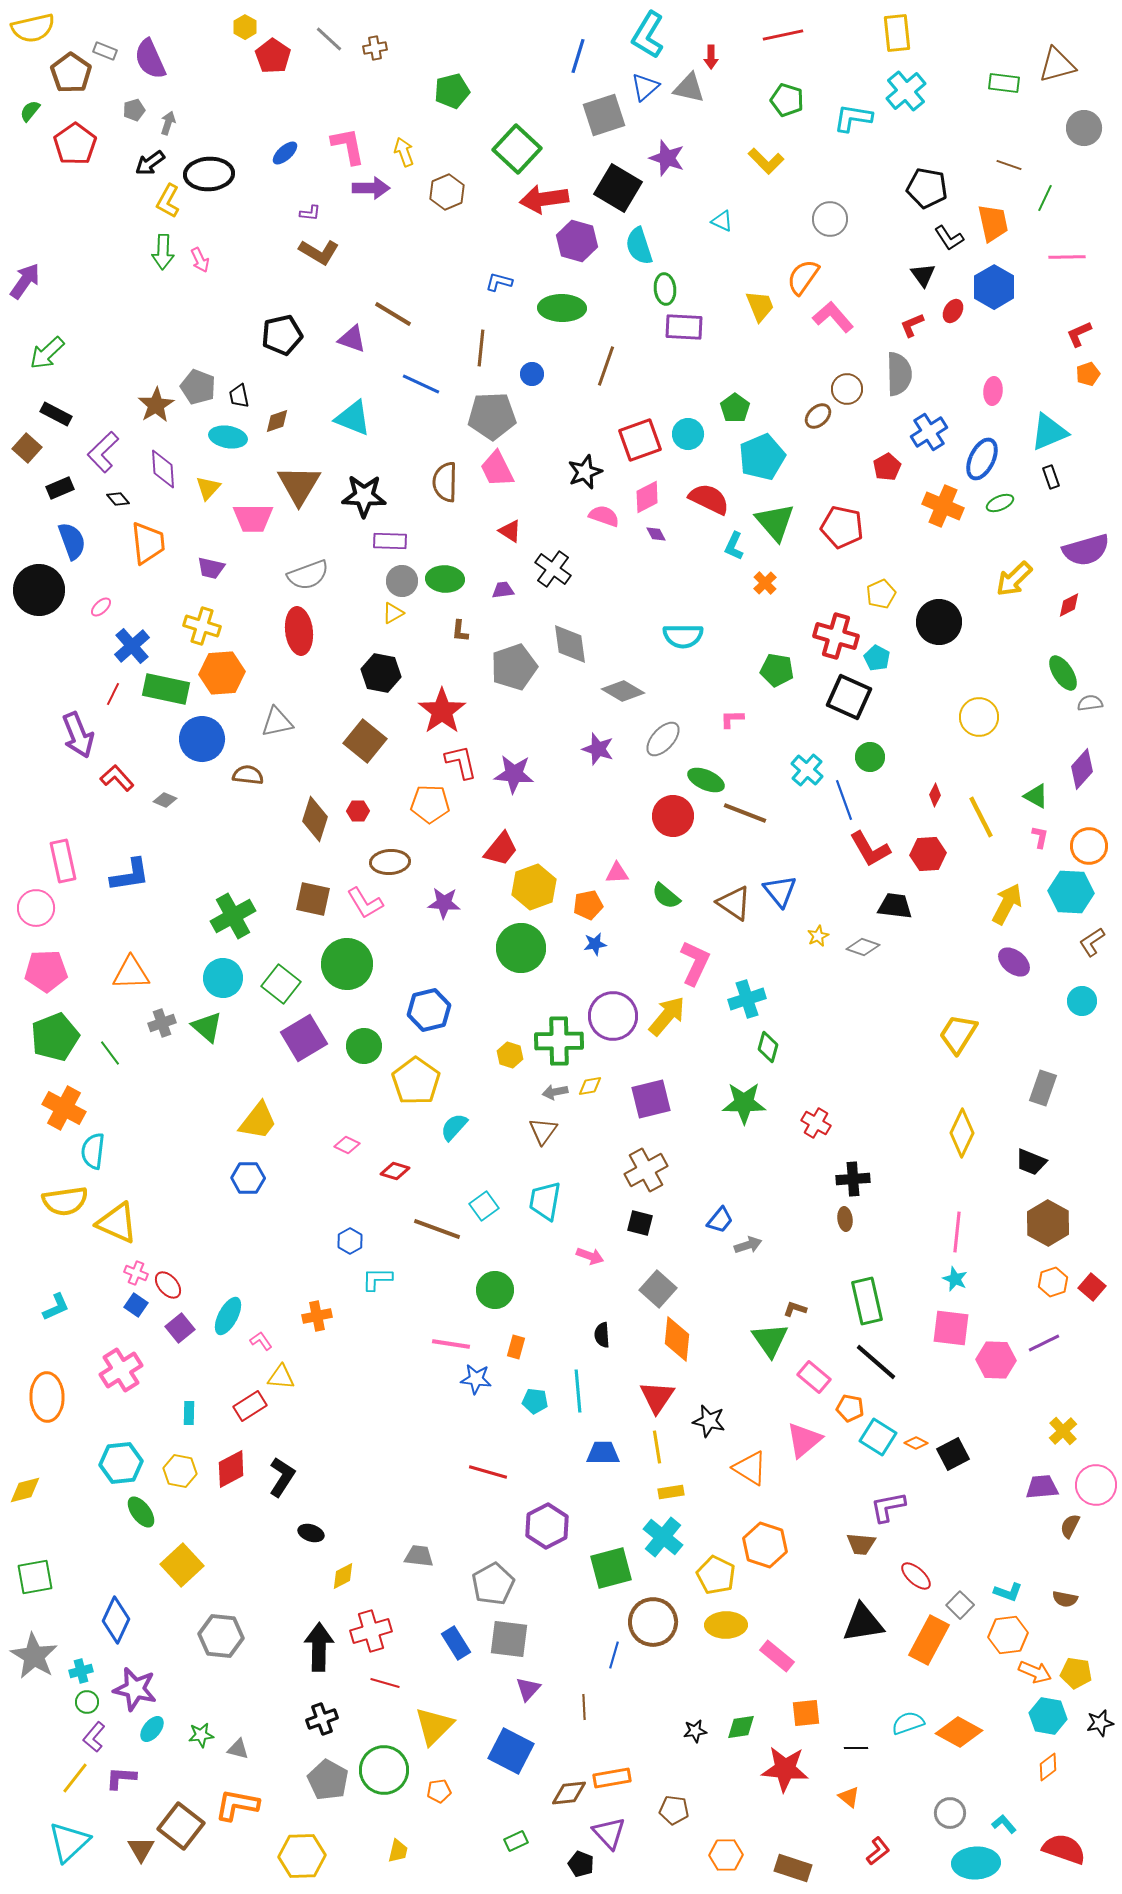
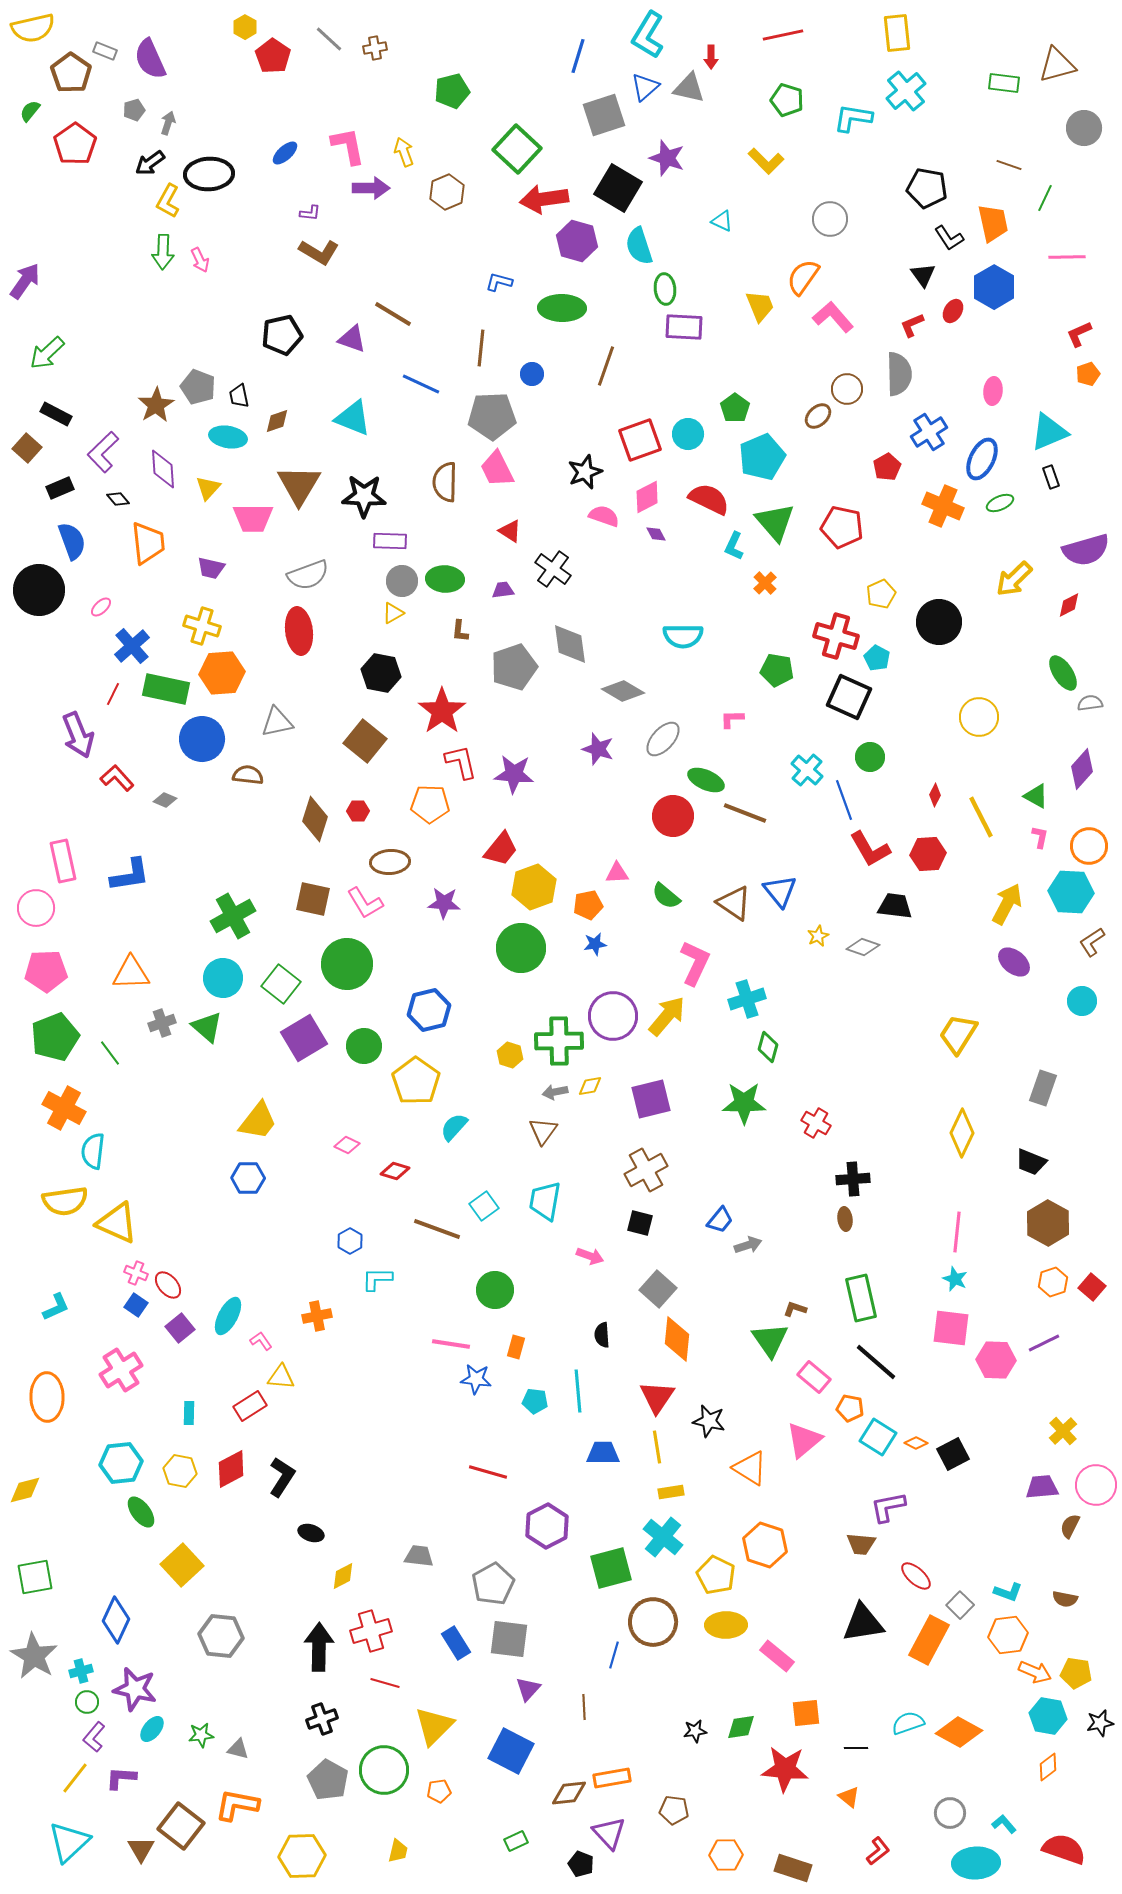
green rectangle at (867, 1301): moved 6 px left, 3 px up
